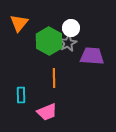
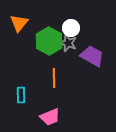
gray star: rotated 24 degrees counterclockwise
purple trapezoid: rotated 25 degrees clockwise
pink trapezoid: moved 3 px right, 5 px down
